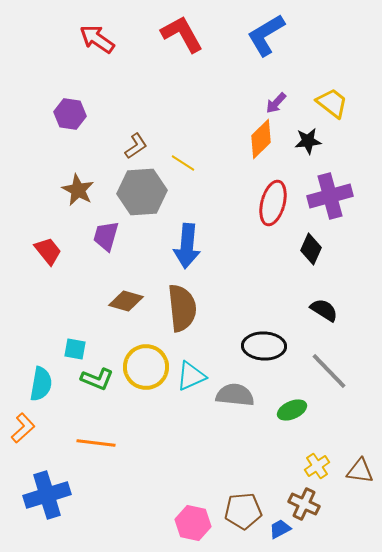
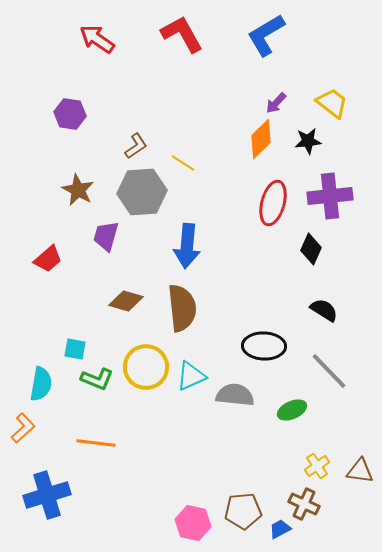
purple cross: rotated 9 degrees clockwise
red trapezoid: moved 8 px down; rotated 88 degrees clockwise
